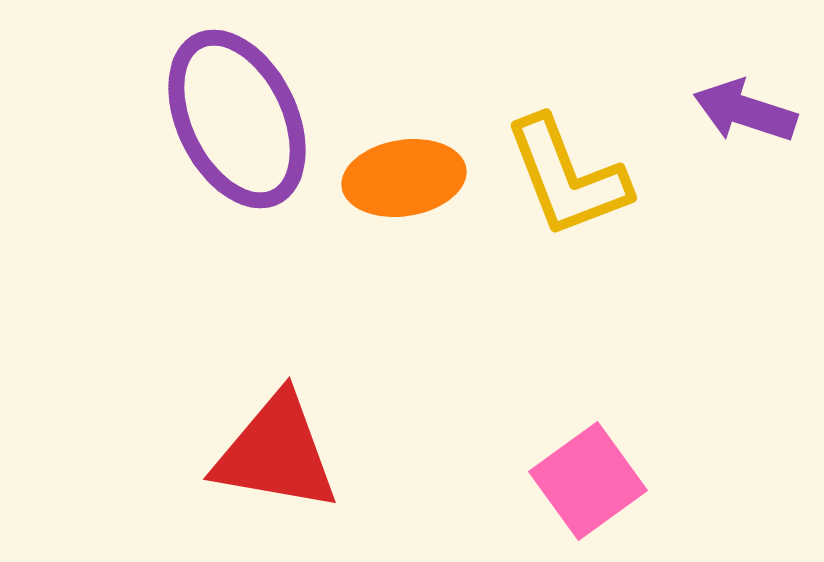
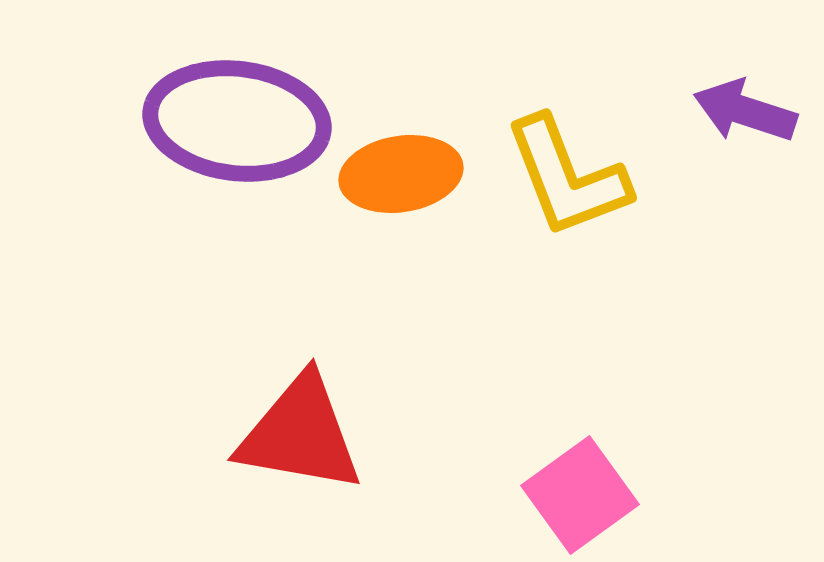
purple ellipse: moved 2 px down; rotated 57 degrees counterclockwise
orange ellipse: moved 3 px left, 4 px up
red triangle: moved 24 px right, 19 px up
pink square: moved 8 px left, 14 px down
